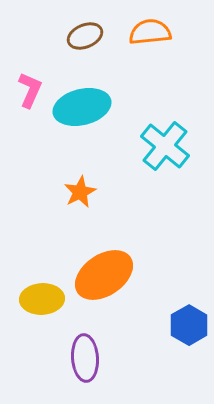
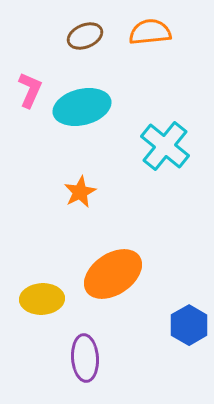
orange ellipse: moved 9 px right, 1 px up
